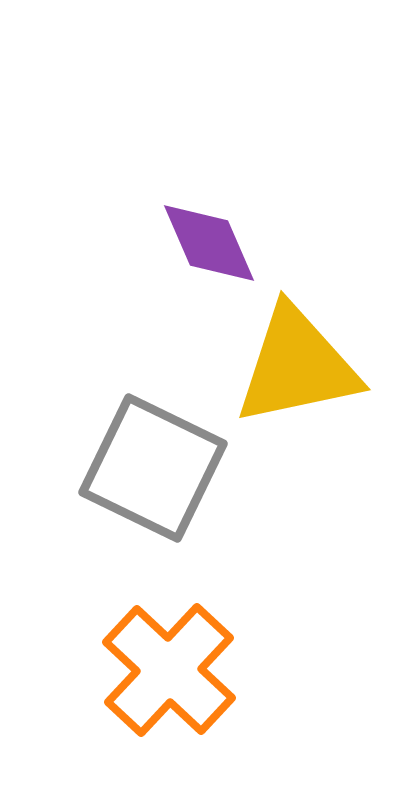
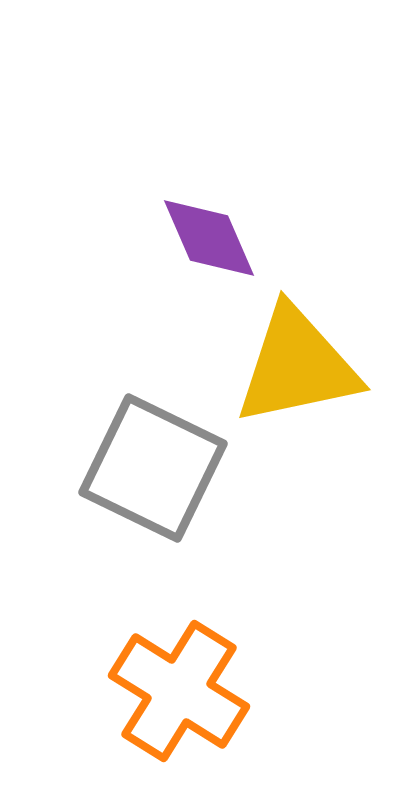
purple diamond: moved 5 px up
orange cross: moved 10 px right, 21 px down; rotated 11 degrees counterclockwise
